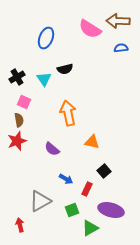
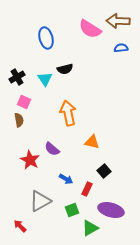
blue ellipse: rotated 35 degrees counterclockwise
cyan triangle: moved 1 px right
red star: moved 13 px right, 19 px down; rotated 24 degrees counterclockwise
red arrow: moved 1 px down; rotated 32 degrees counterclockwise
